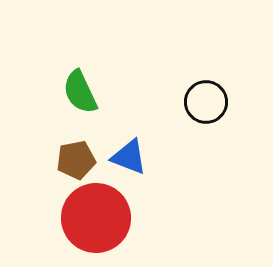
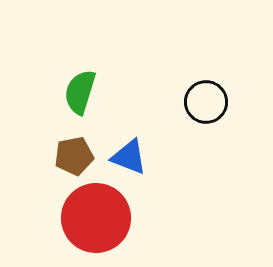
green semicircle: rotated 42 degrees clockwise
brown pentagon: moved 2 px left, 4 px up
